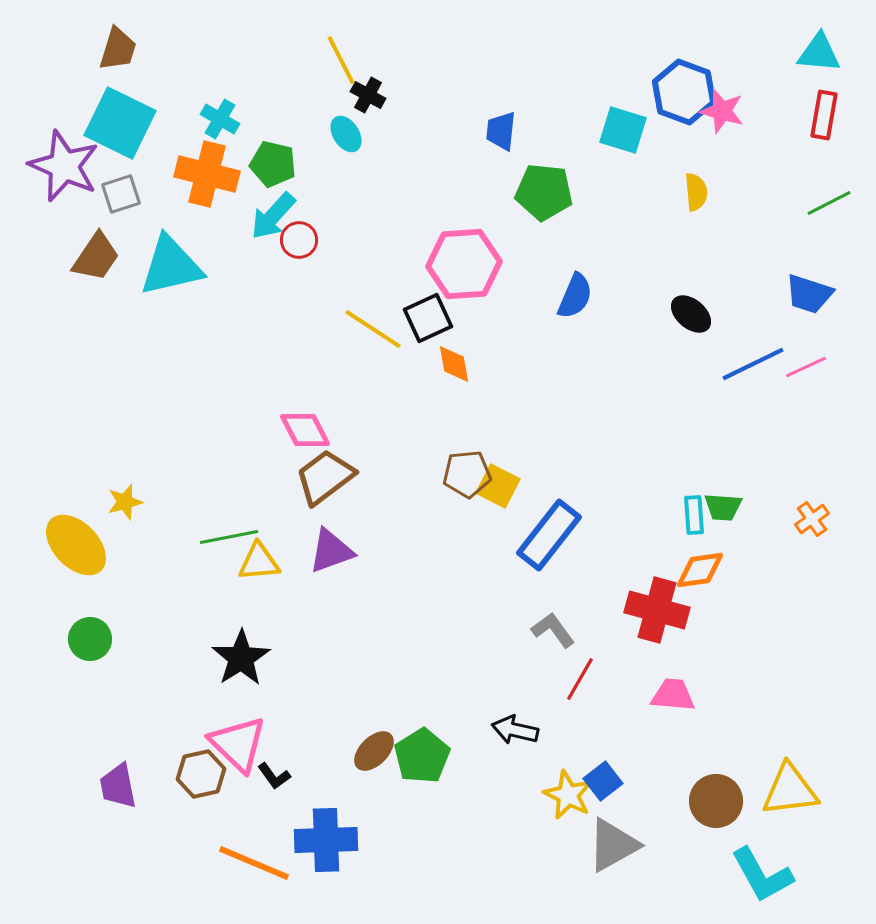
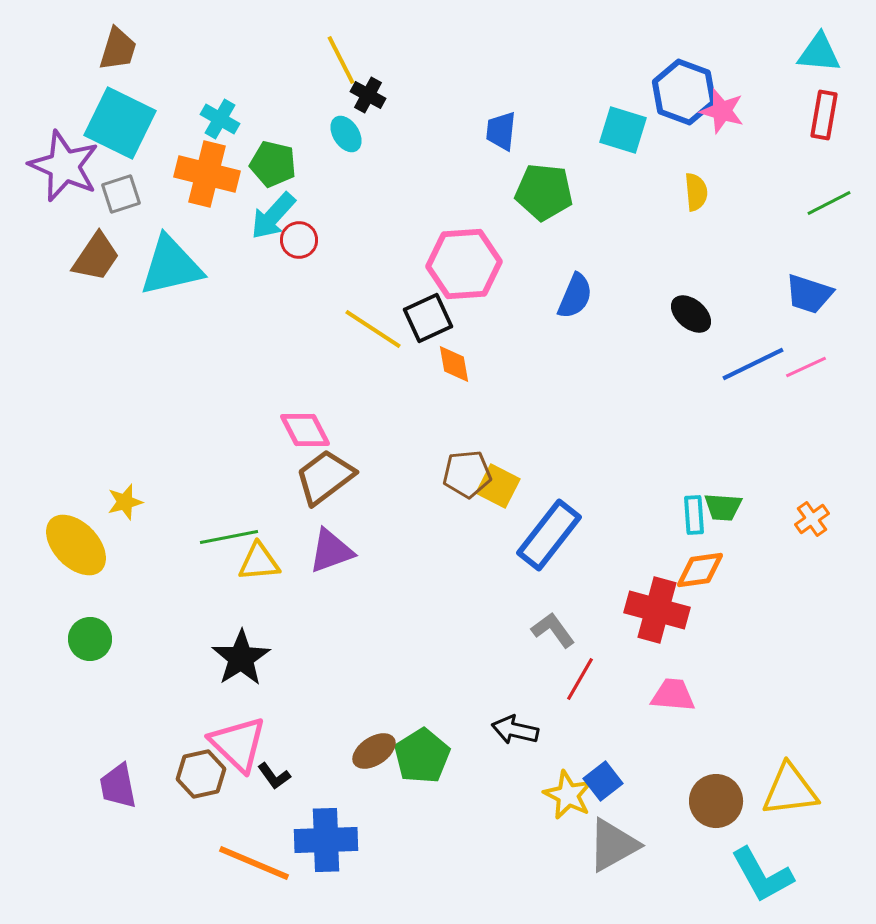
brown ellipse at (374, 751): rotated 12 degrees clockwise
